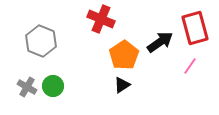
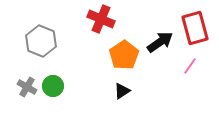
black triangle: moved 6 px down
